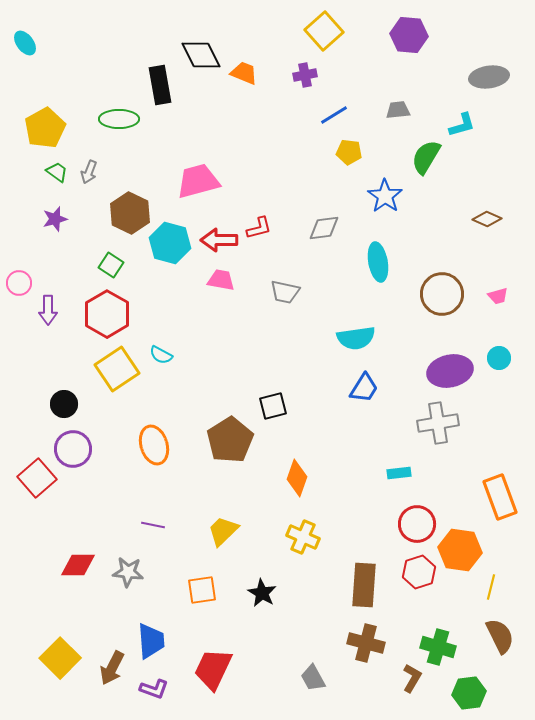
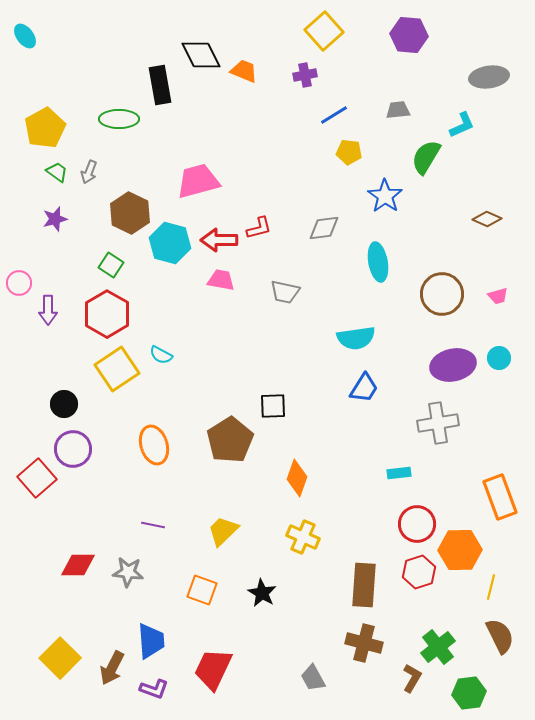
cyan ellipse at (25, 43): moved 7 px up
orange trapezoid at (244, 73): moved 2 px up
cyan L-shape at (462, 125): rotated 8 degrees counterclockwise
purple ellipse at (450, 371): moved 3 px right, 6 px up
black square at (273, 406): rotated 12 degrees clockwise
orange hexagon at (460, 550): rotated 9 degrees counterclockwise
orange square at (202, 590): rotated 28 degrees clockwise
brown cross at (366, 643): moved 2 px left
green cross at (438, 647): rotated 36 degrees clockwise
